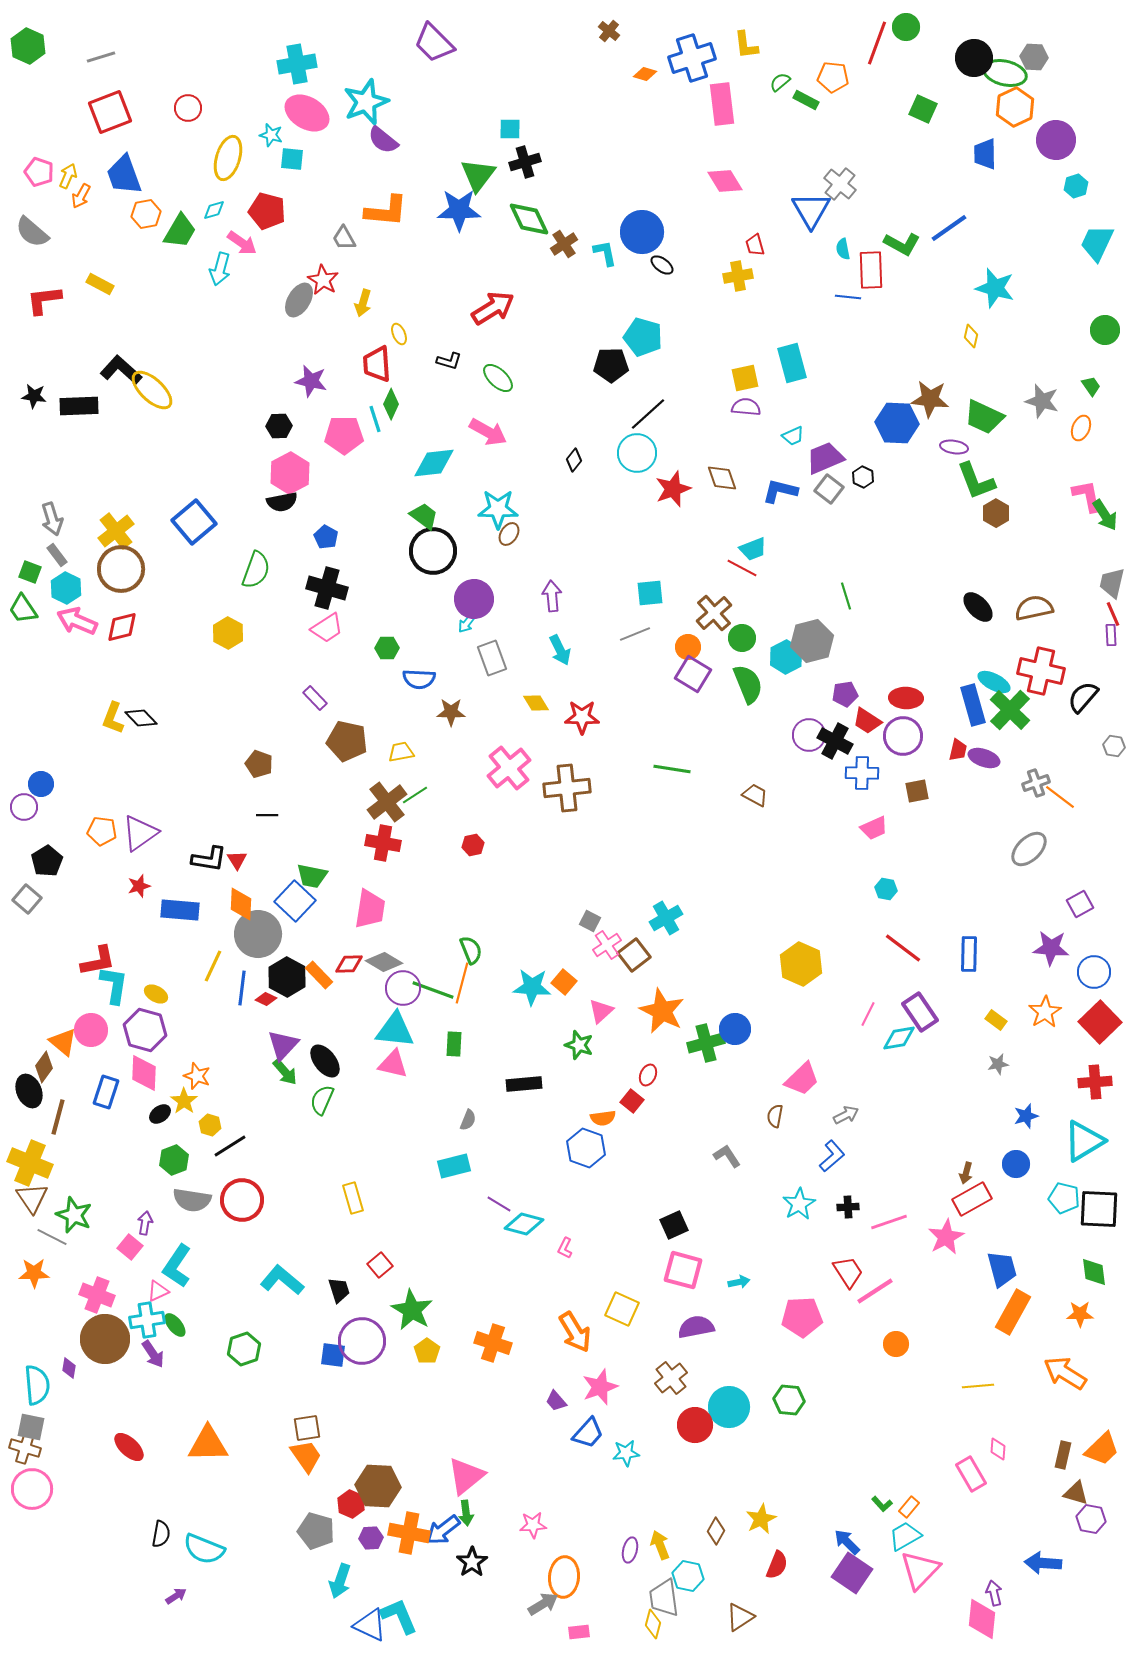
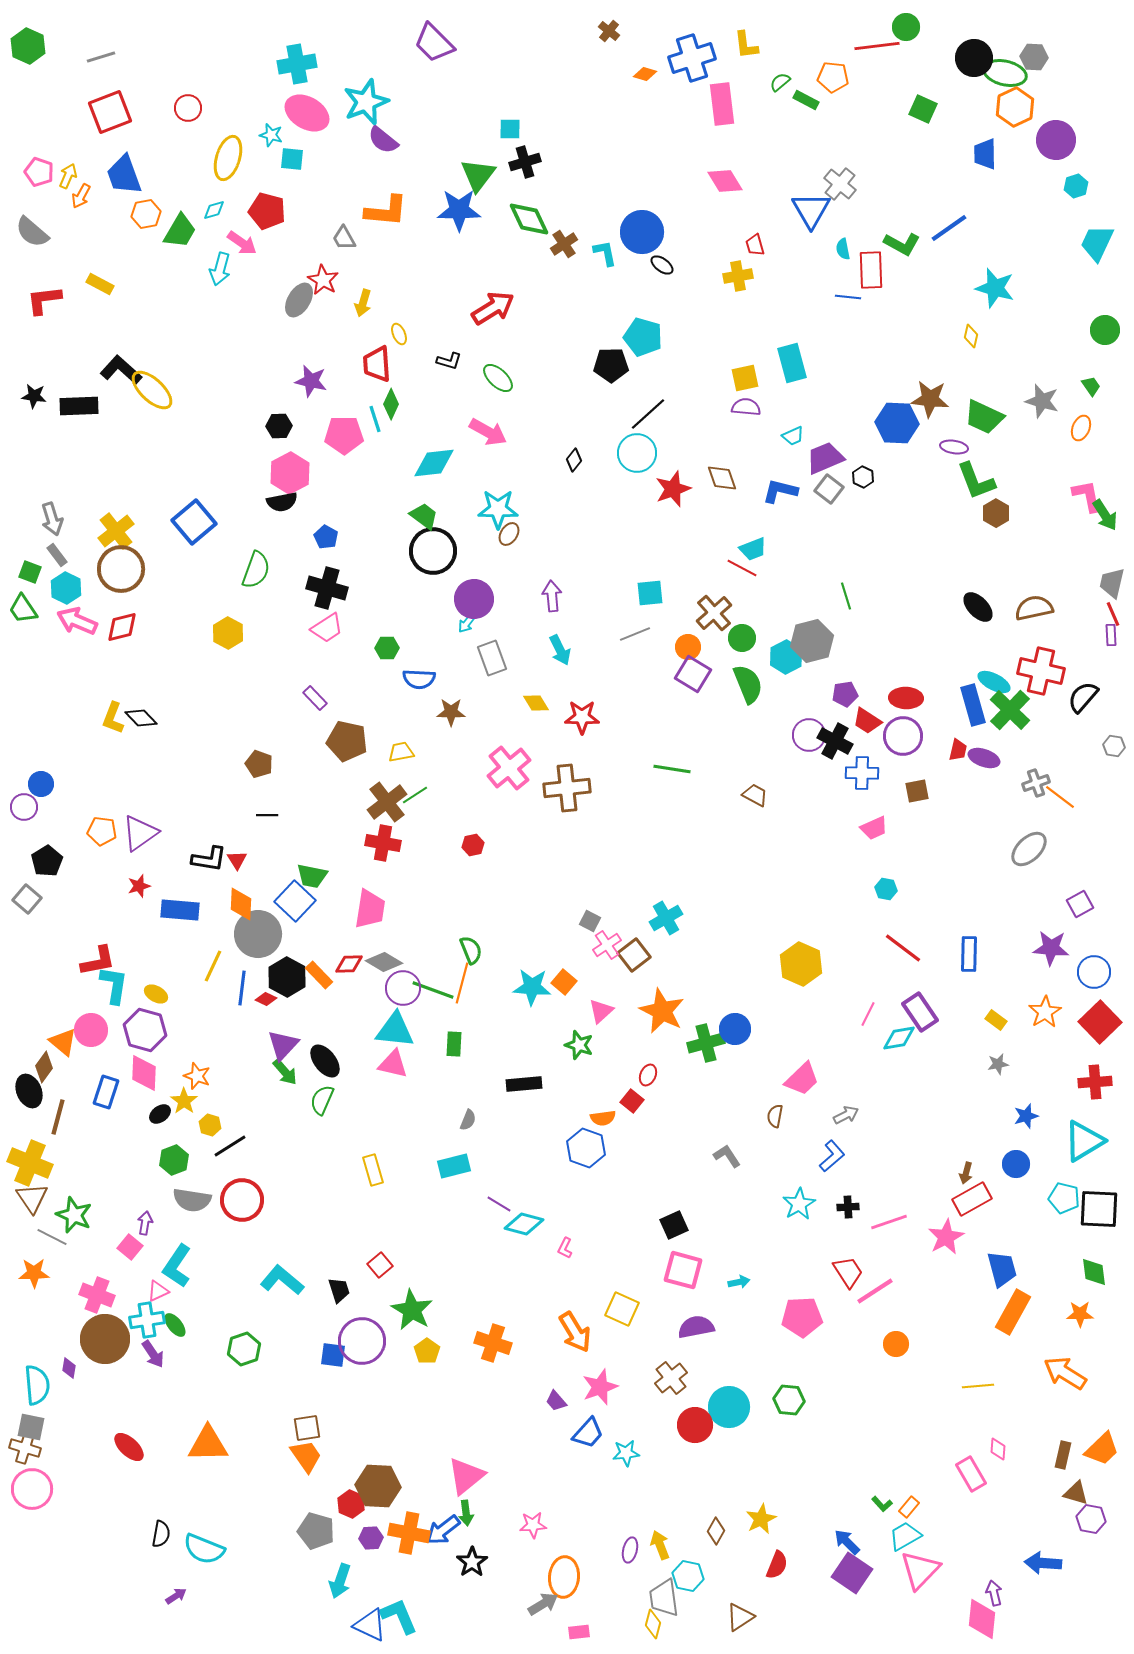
red line at (877, 43): moved 3 px down; rotated 63 degrees clockwise
yellow rectangle at (353, 1198): moved 20 px right, 28 px up
